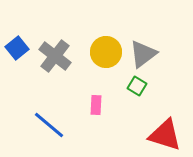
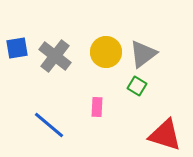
blue square: rotated 30 degrees clockwise
pink rectangle: moved 1 px right, 2 px down
